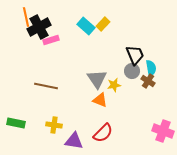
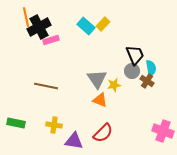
brown cross: moved 1 px left
